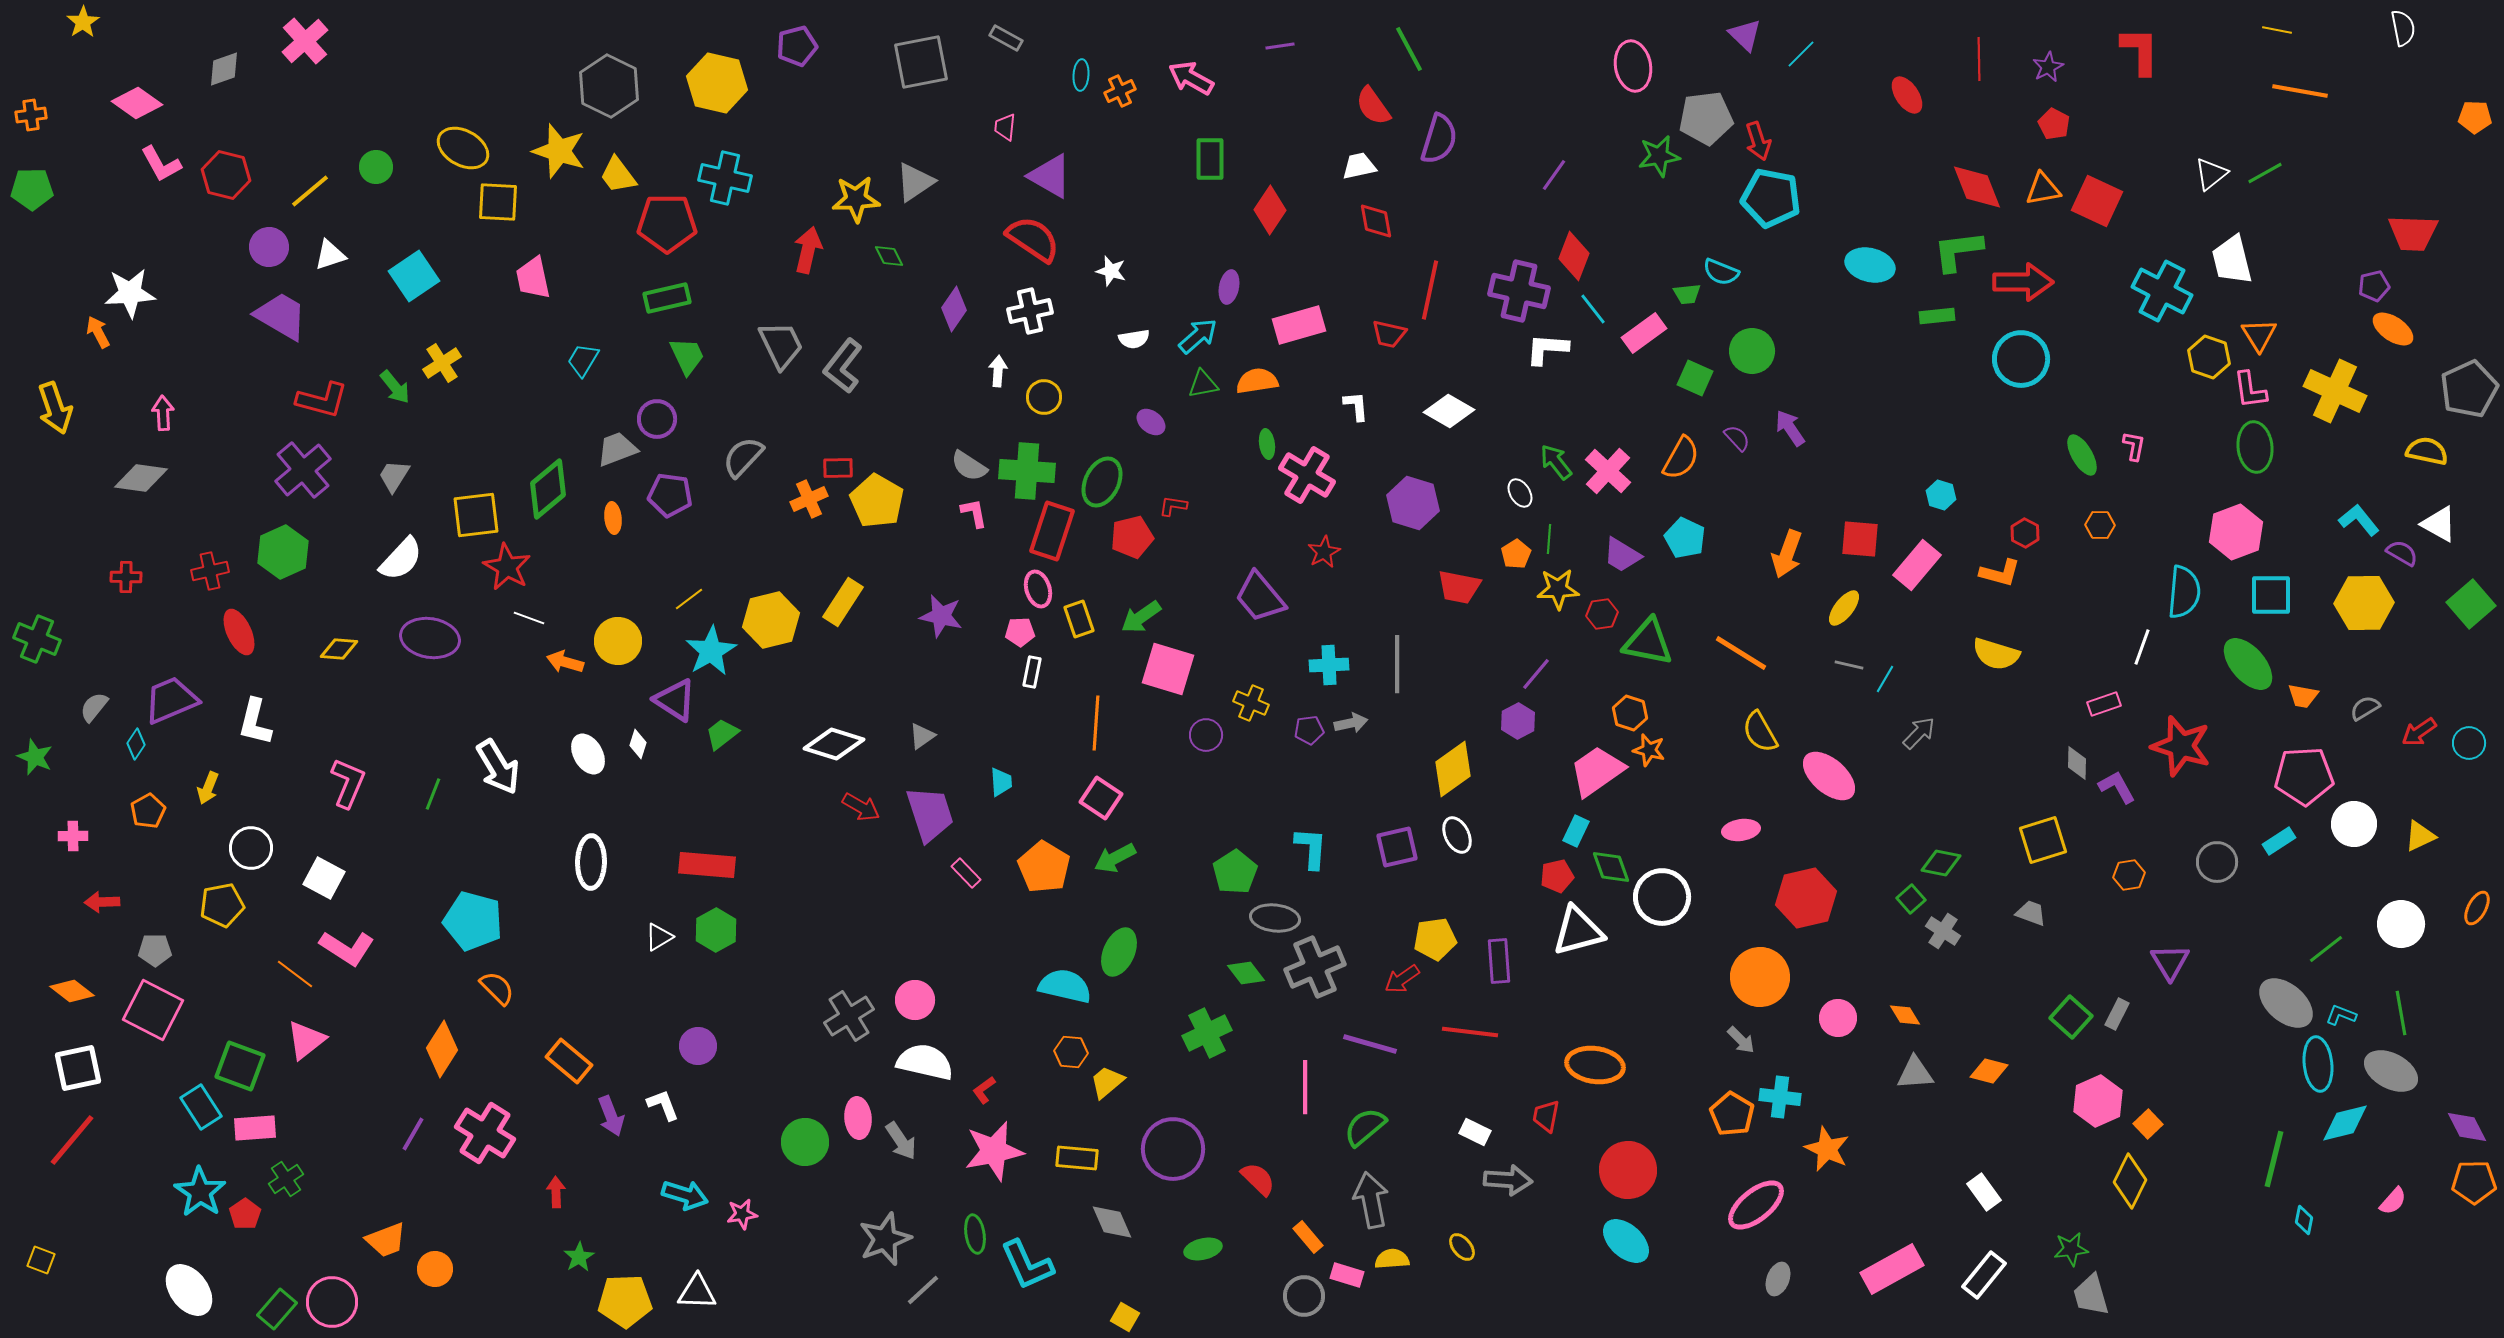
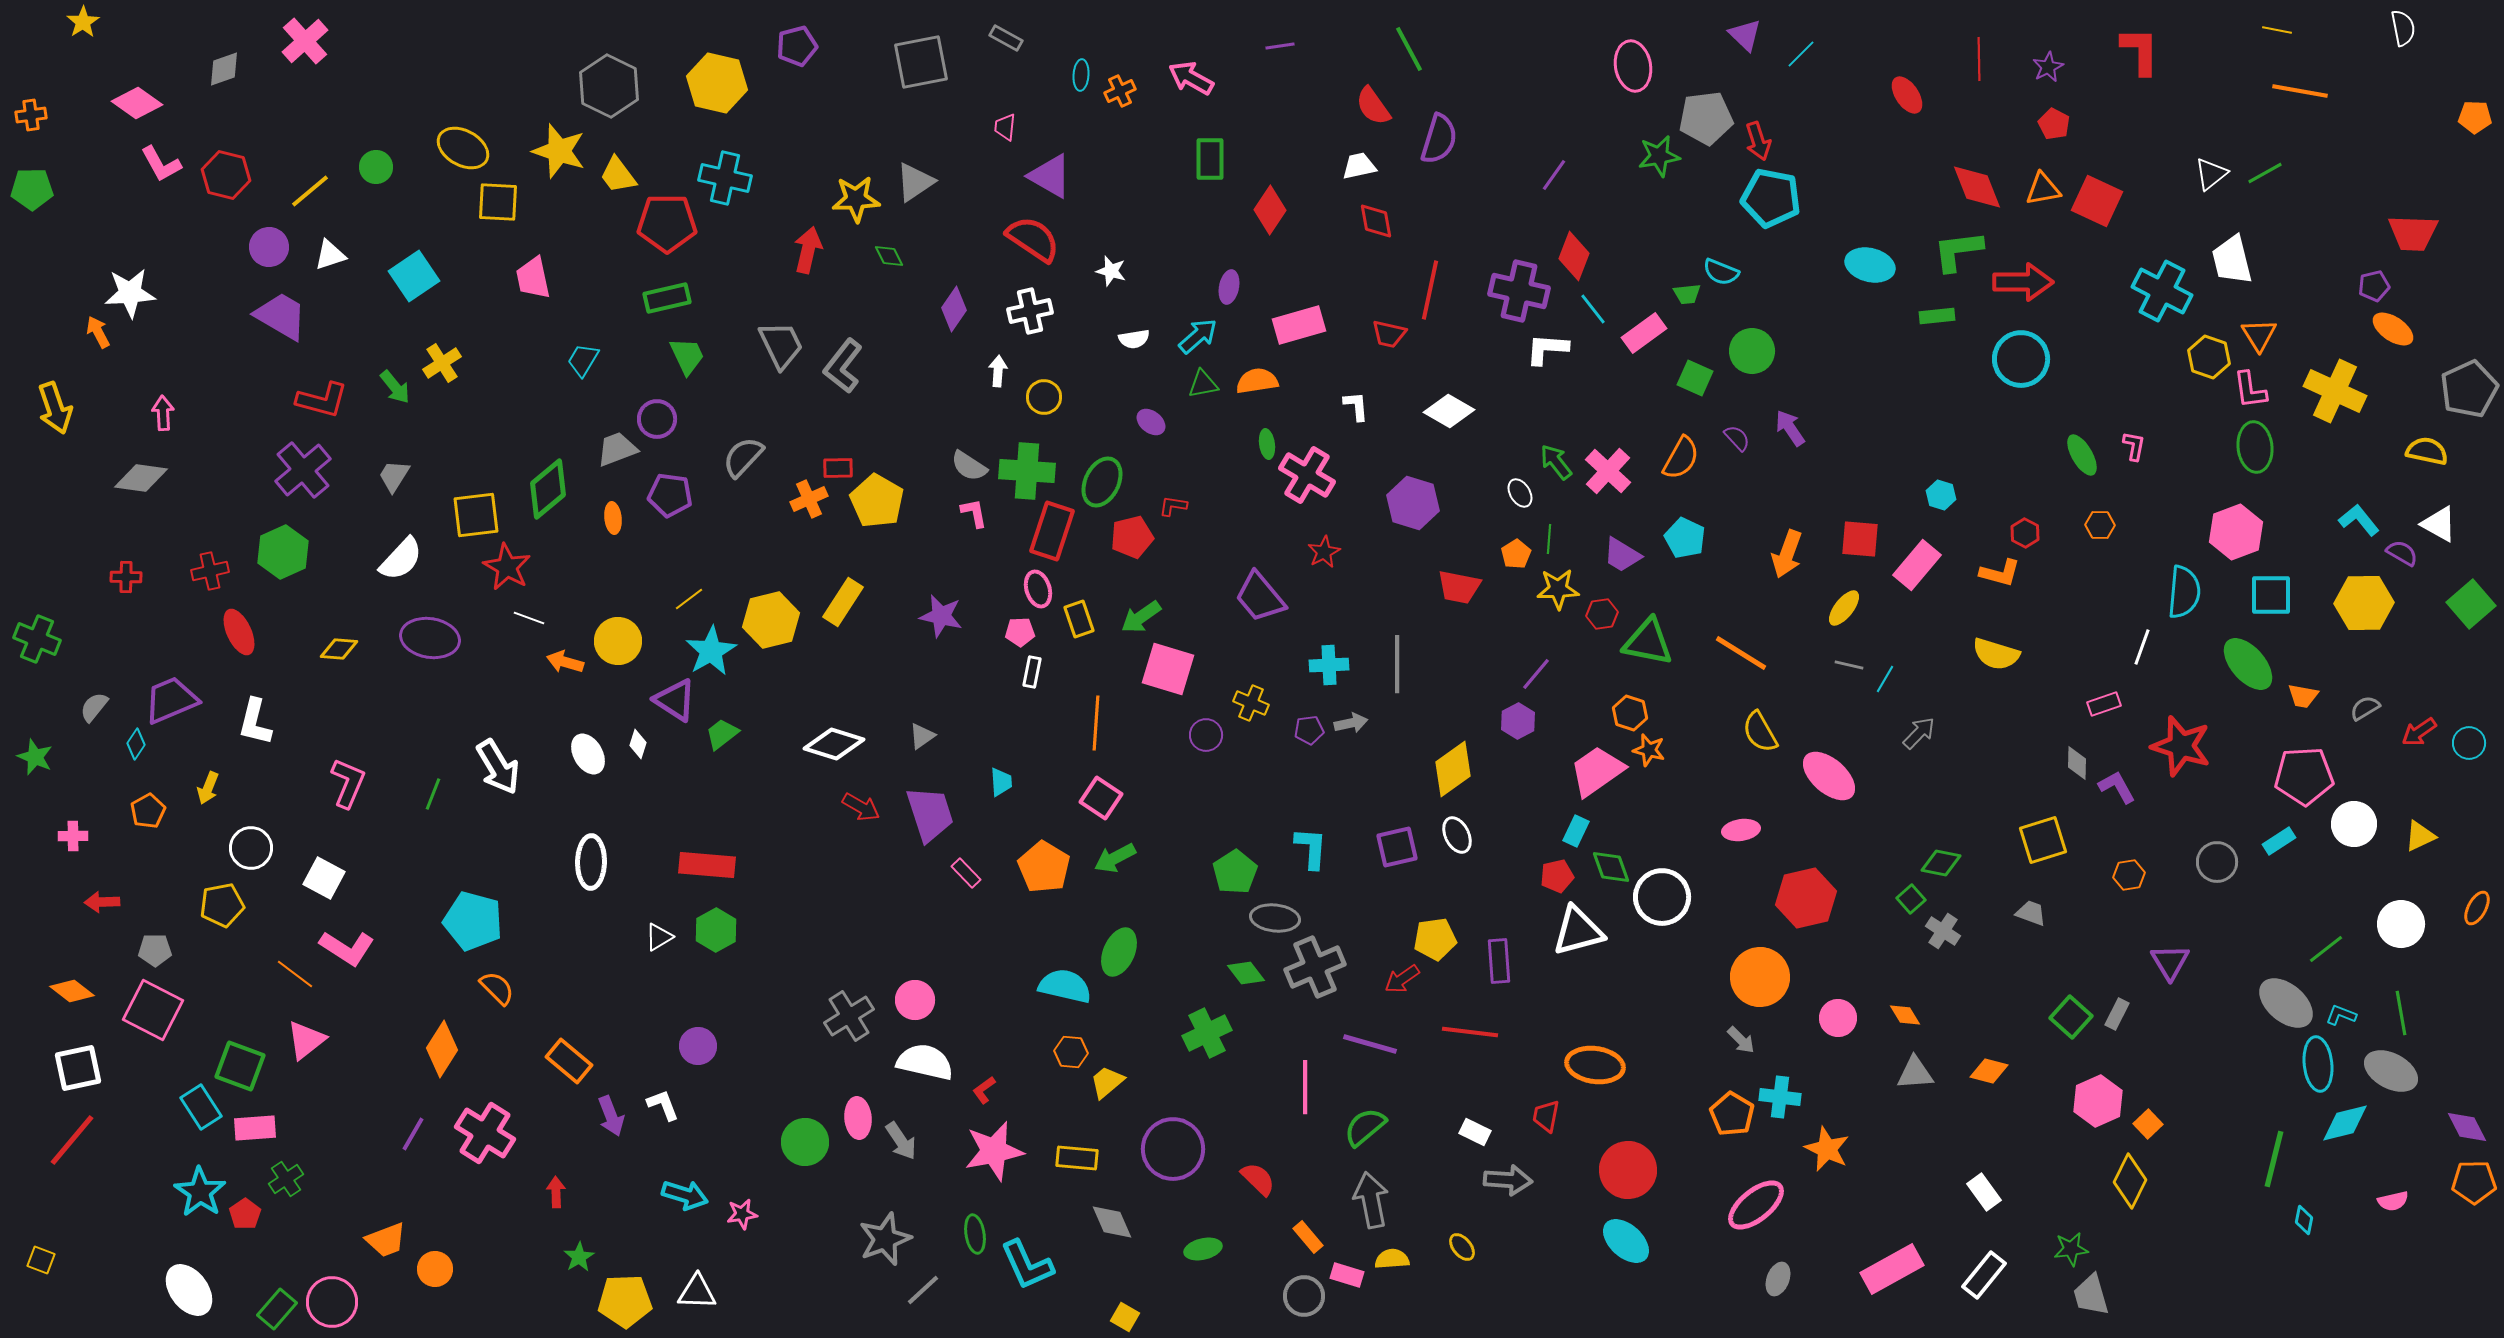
pink semicircle at (2393, 1201): rotated 36 degrees clockwise
